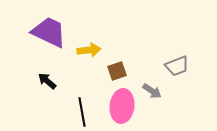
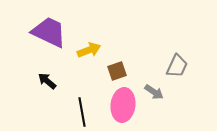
yellow arrow: rotated 15 degrees counterclockwise
gray trapezoid: rotated 45 degrees counterclockwise
gray arrow: moved 2 px right, 1 px down
pink ellipse: moved 1 px right, 1 px up
